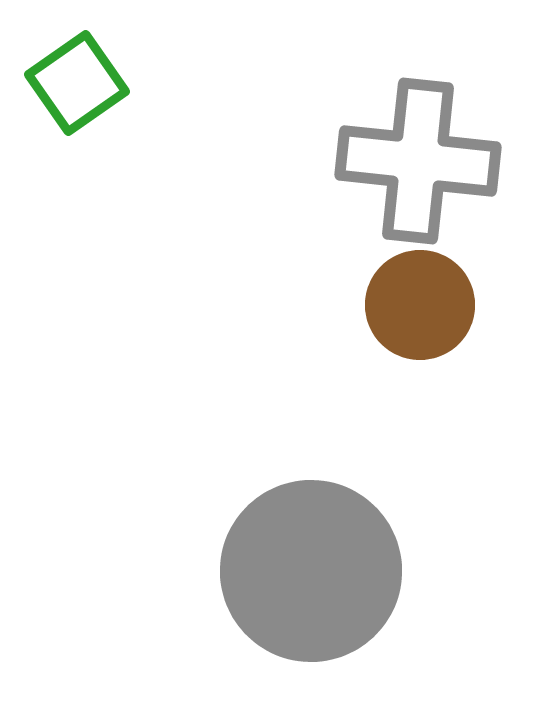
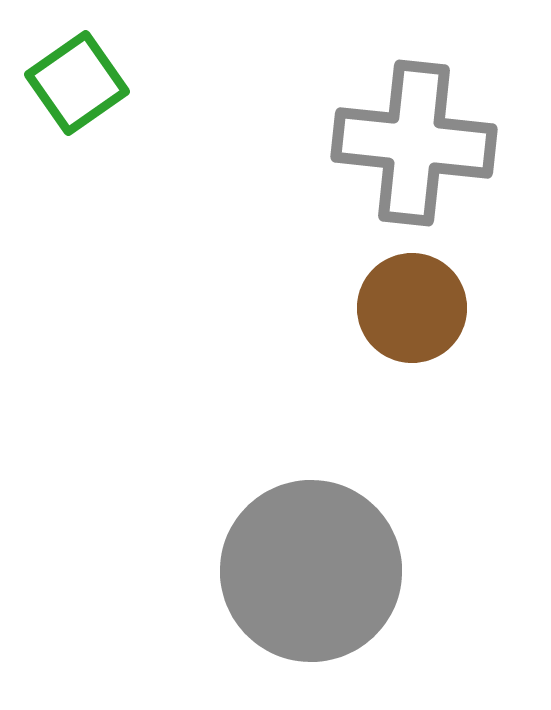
gray cross: moved 4 px left, 18 px up
brown circle: moved 8 px left, 3 px down
